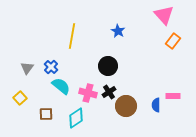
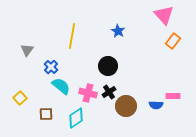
gray triangle: moved 18 px up
blue semicircle: rotated 88 degrees counterclockwise
